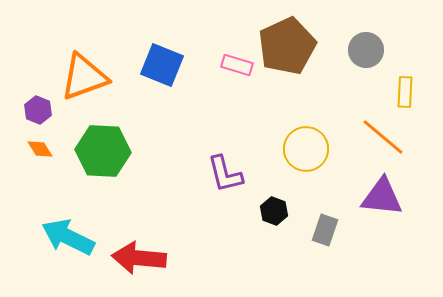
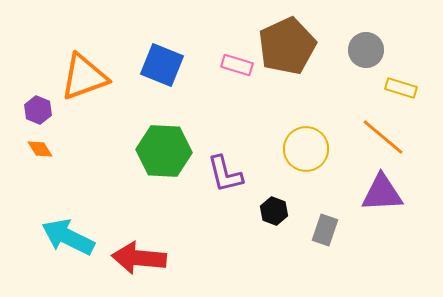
yellow rectangle: moved 4 px left, 4 px up; rotated 76 degrees counterclockwise
green hexagon: moved 61 px right
purple triangle: moved 4 px up; rotated 9 degrees counterclockwise
